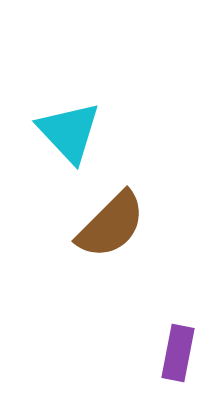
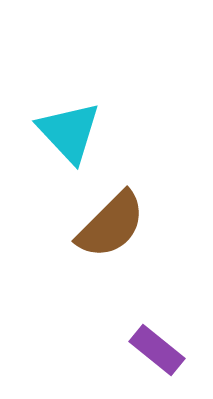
purple rectangle: moved 21 px left, 3 px up; rotated 62 degrees counterclockwise
